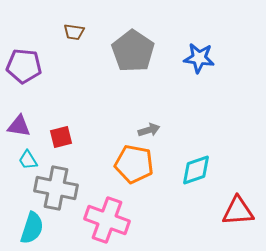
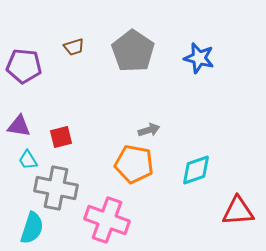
brown trapezoid: moved 15 px down; rotated 25 degrees counterclockwise
blue star: rotated 8 degrees clockwise
